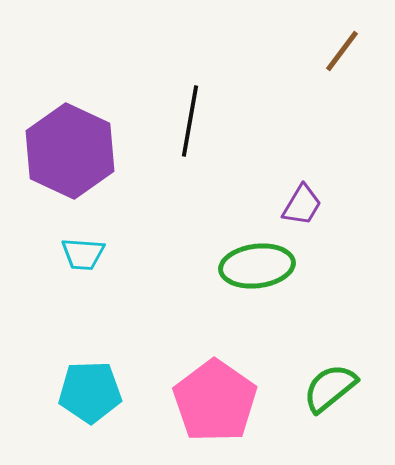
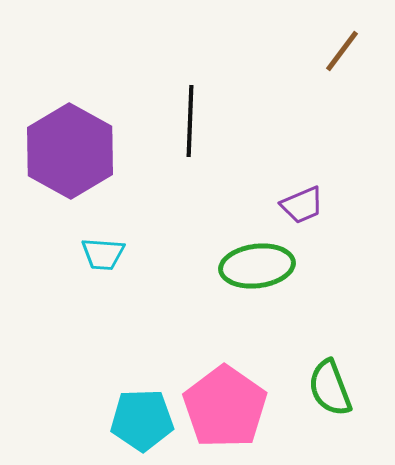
black line: rotated 8 degrees counterclockwise
purple hexagon: rotated 4 degrees clockwise
purple trapezoid: rotated 36 degrees clockwise
cyan trapezoid: moved 20 px right
green semicircle: rotated 72 degrees counterclockwise
cyan pentagon: moved 52 px right, 28 px down
pink pentagon: moved 10 px right, 6 px down
